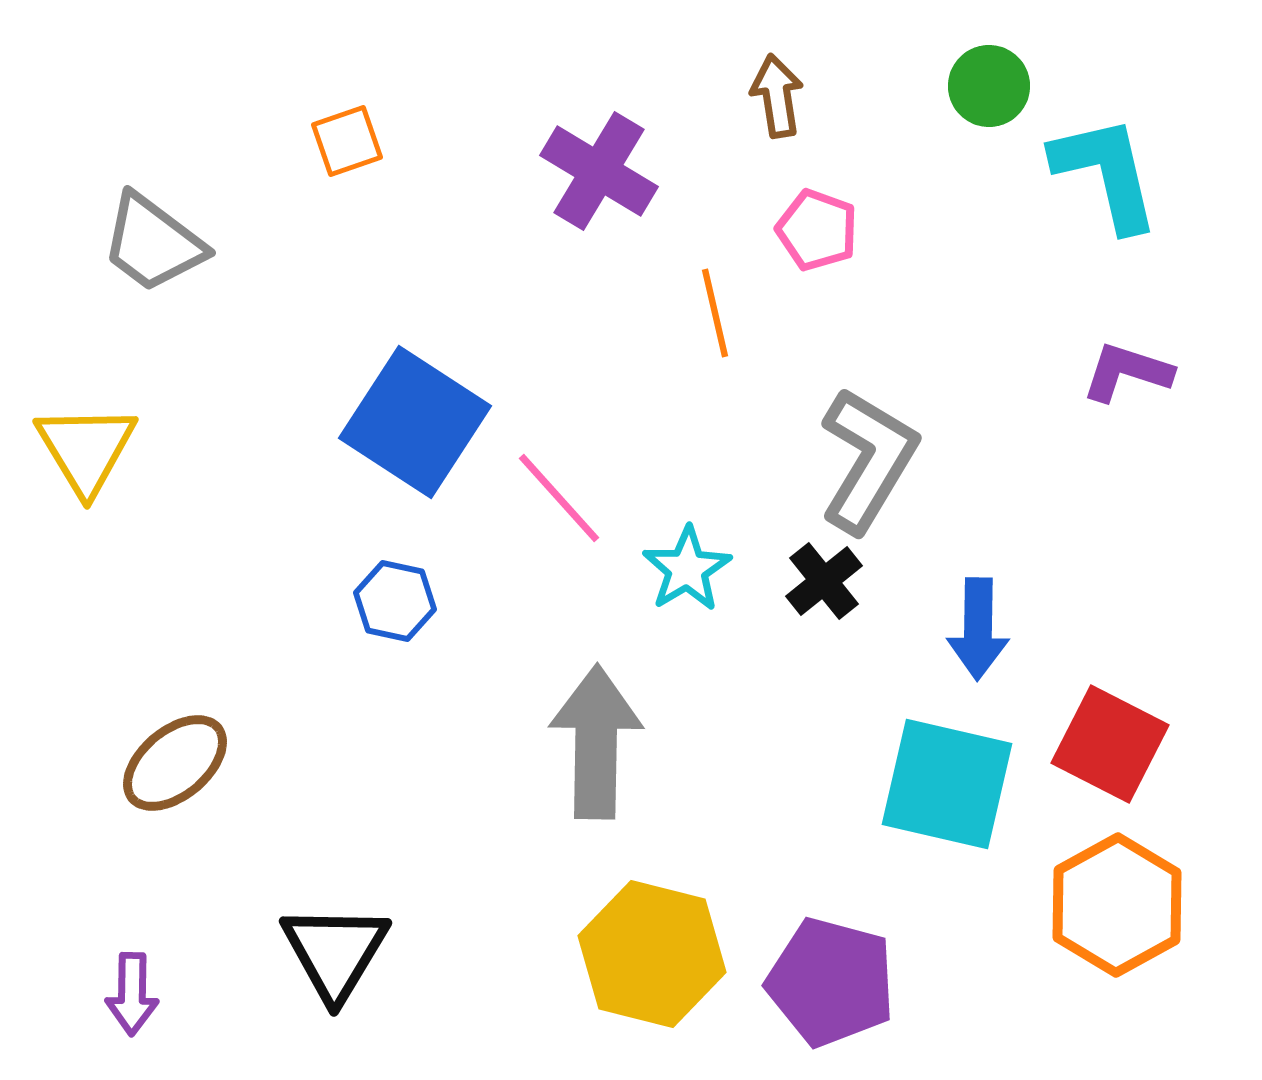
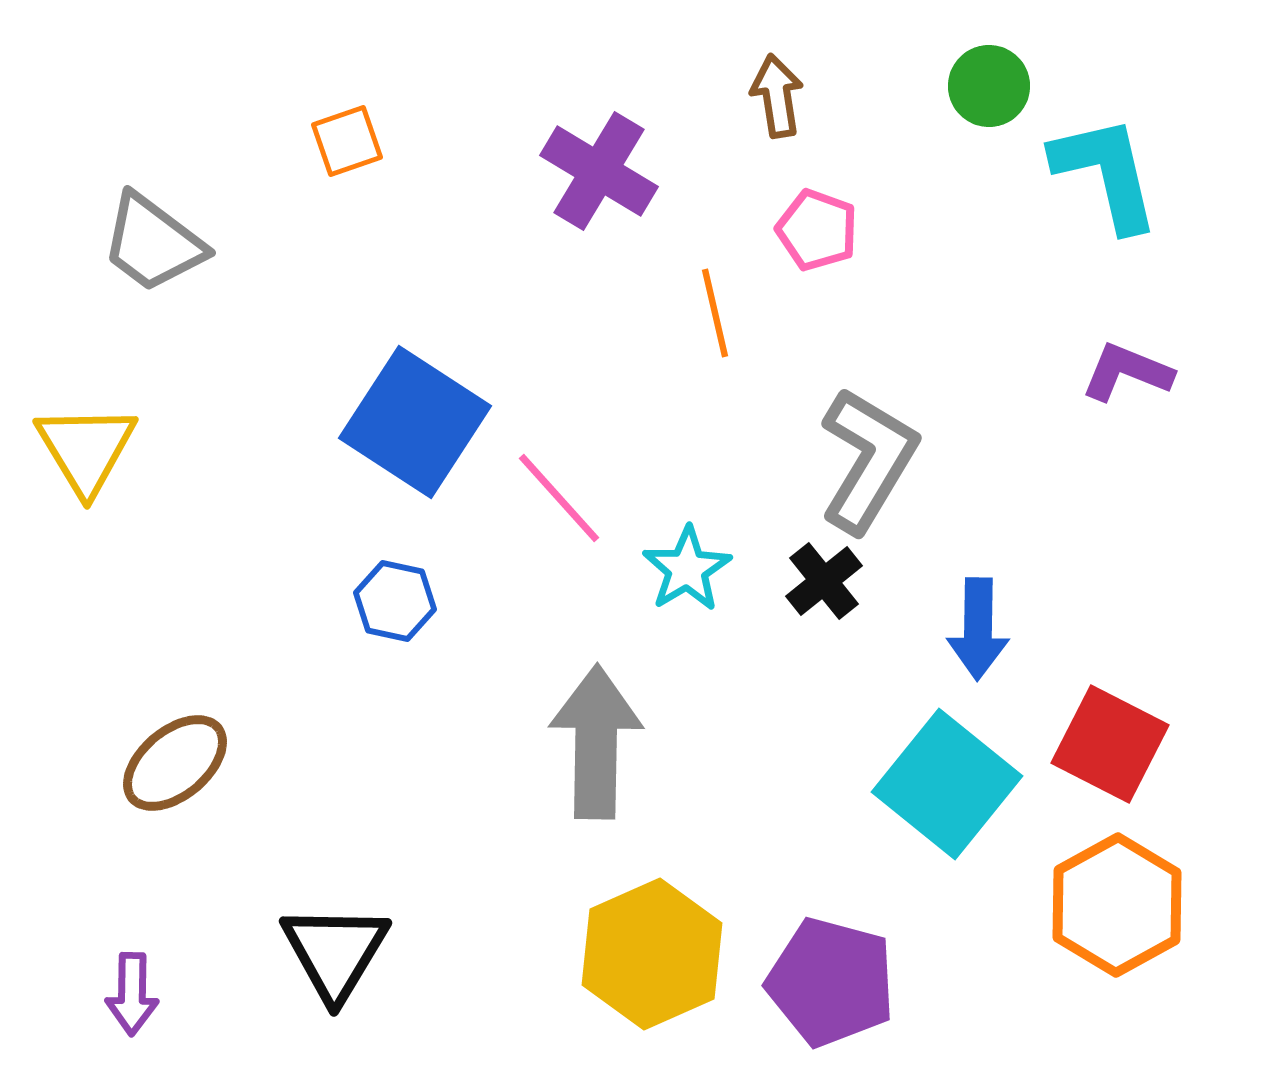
purple L-shape: rotated 4 degrees clockwise
cyan square: rotated 26 degrees clockwise
yellow hexagon: rotated 22 degrees clockwise
